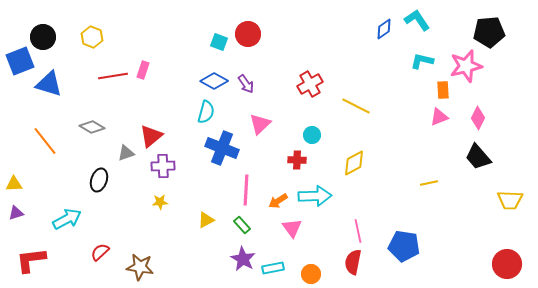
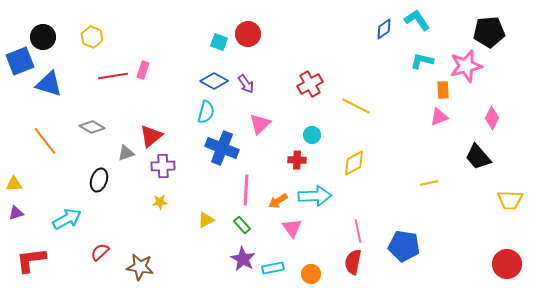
pink diamond at (478, 118): moved 14 px right
